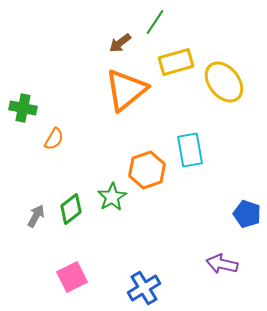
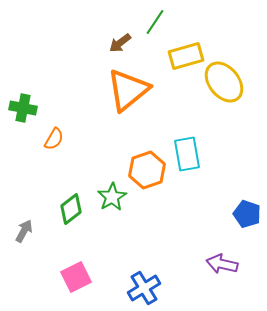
yellow rectangle: moved 10 px right, 6 px up
orange triangle: moved 2 px right
cyan rectangle: moved 3 px left, 4 px down
gray arrow: moved 12 px left, 15 px down
pink square: moved 4 px right
